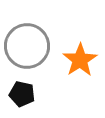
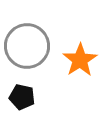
black pentagon: moved 3 px down
